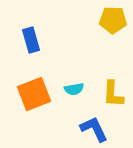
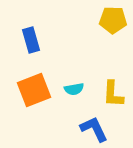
orange square: moved 4 px up
